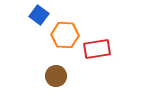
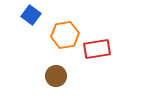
blue square: moved 8 px left
orange hexagon: rotated 12 degrees counterclockwise
